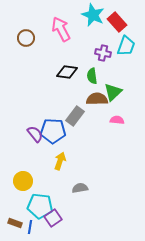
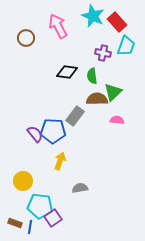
cyan star: moved 1 px down
pink arrow: moved 3 px left, 3 px up
